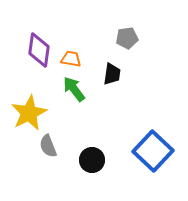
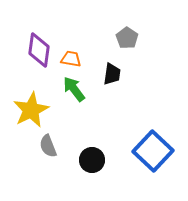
gray pentagon: rotated 30 degrees counterclockwise
yellow star: moved 2 px right, 3 px up
